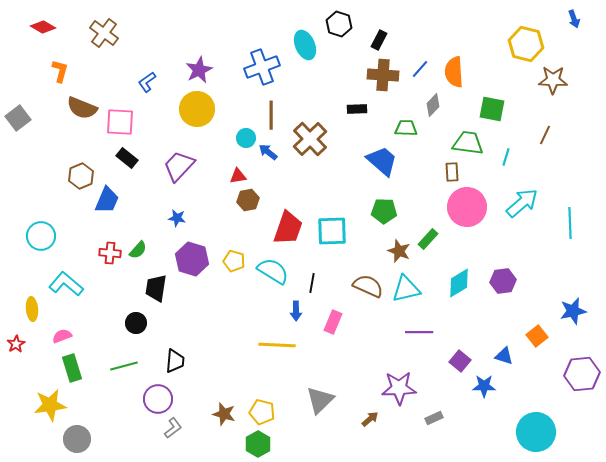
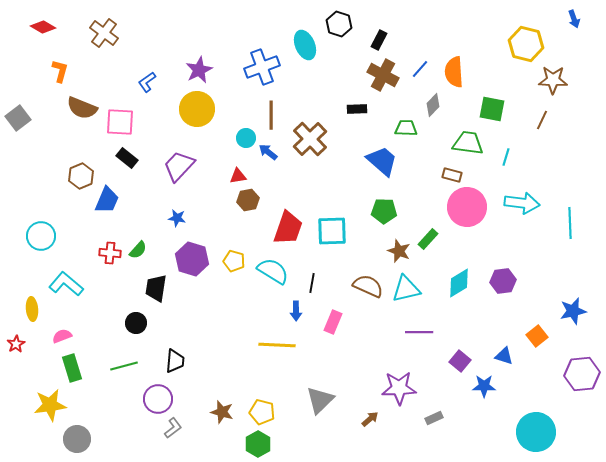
brown cross at (383, 75): rotated 24 degrees clockwise
brown line at (545, 135): moved 3 px left, 15 px up
brown rectangle at (452, 172): moved 3 px down; rotated 72 degrees counterclockwise
cyan arrow at (522, 203): rotated 48 degrees clockwise
brown star at (224, 414): moved 2 px left, 2 px up
